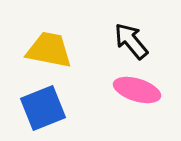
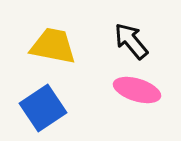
yellow trapezoid: moved 4 px right, 4 px up
blue square: rotated 12 degrees counterclockwise
